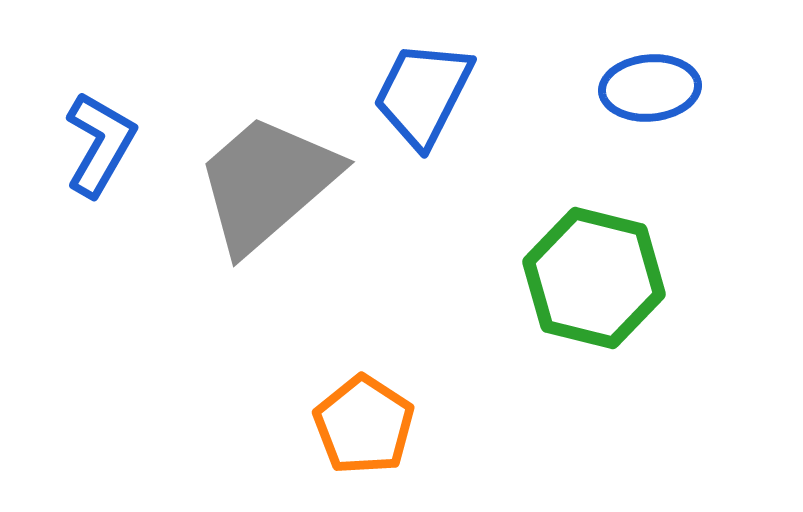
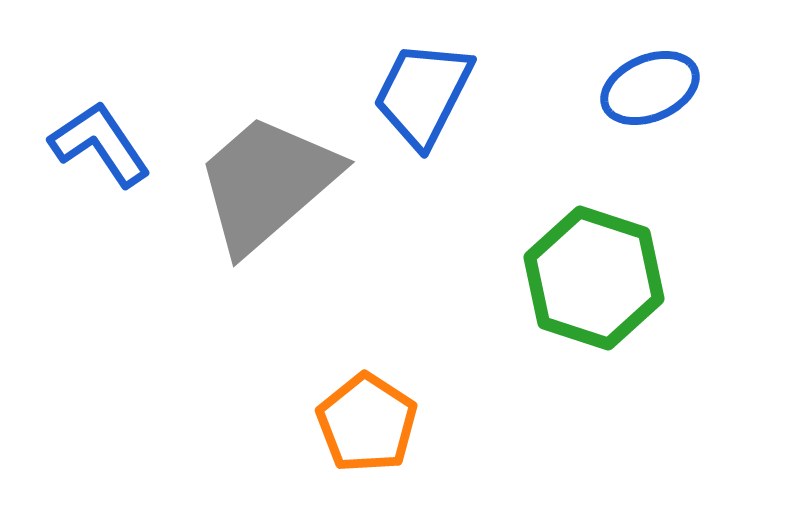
blue ellipse: rotated 18 degrees counterclockwise
blue L-shape: rotated 64 degrees counterclockwise
green hexagon: rotated 4 degrees clockwise
orange pentagon: moved 3 px right, 2 px up
